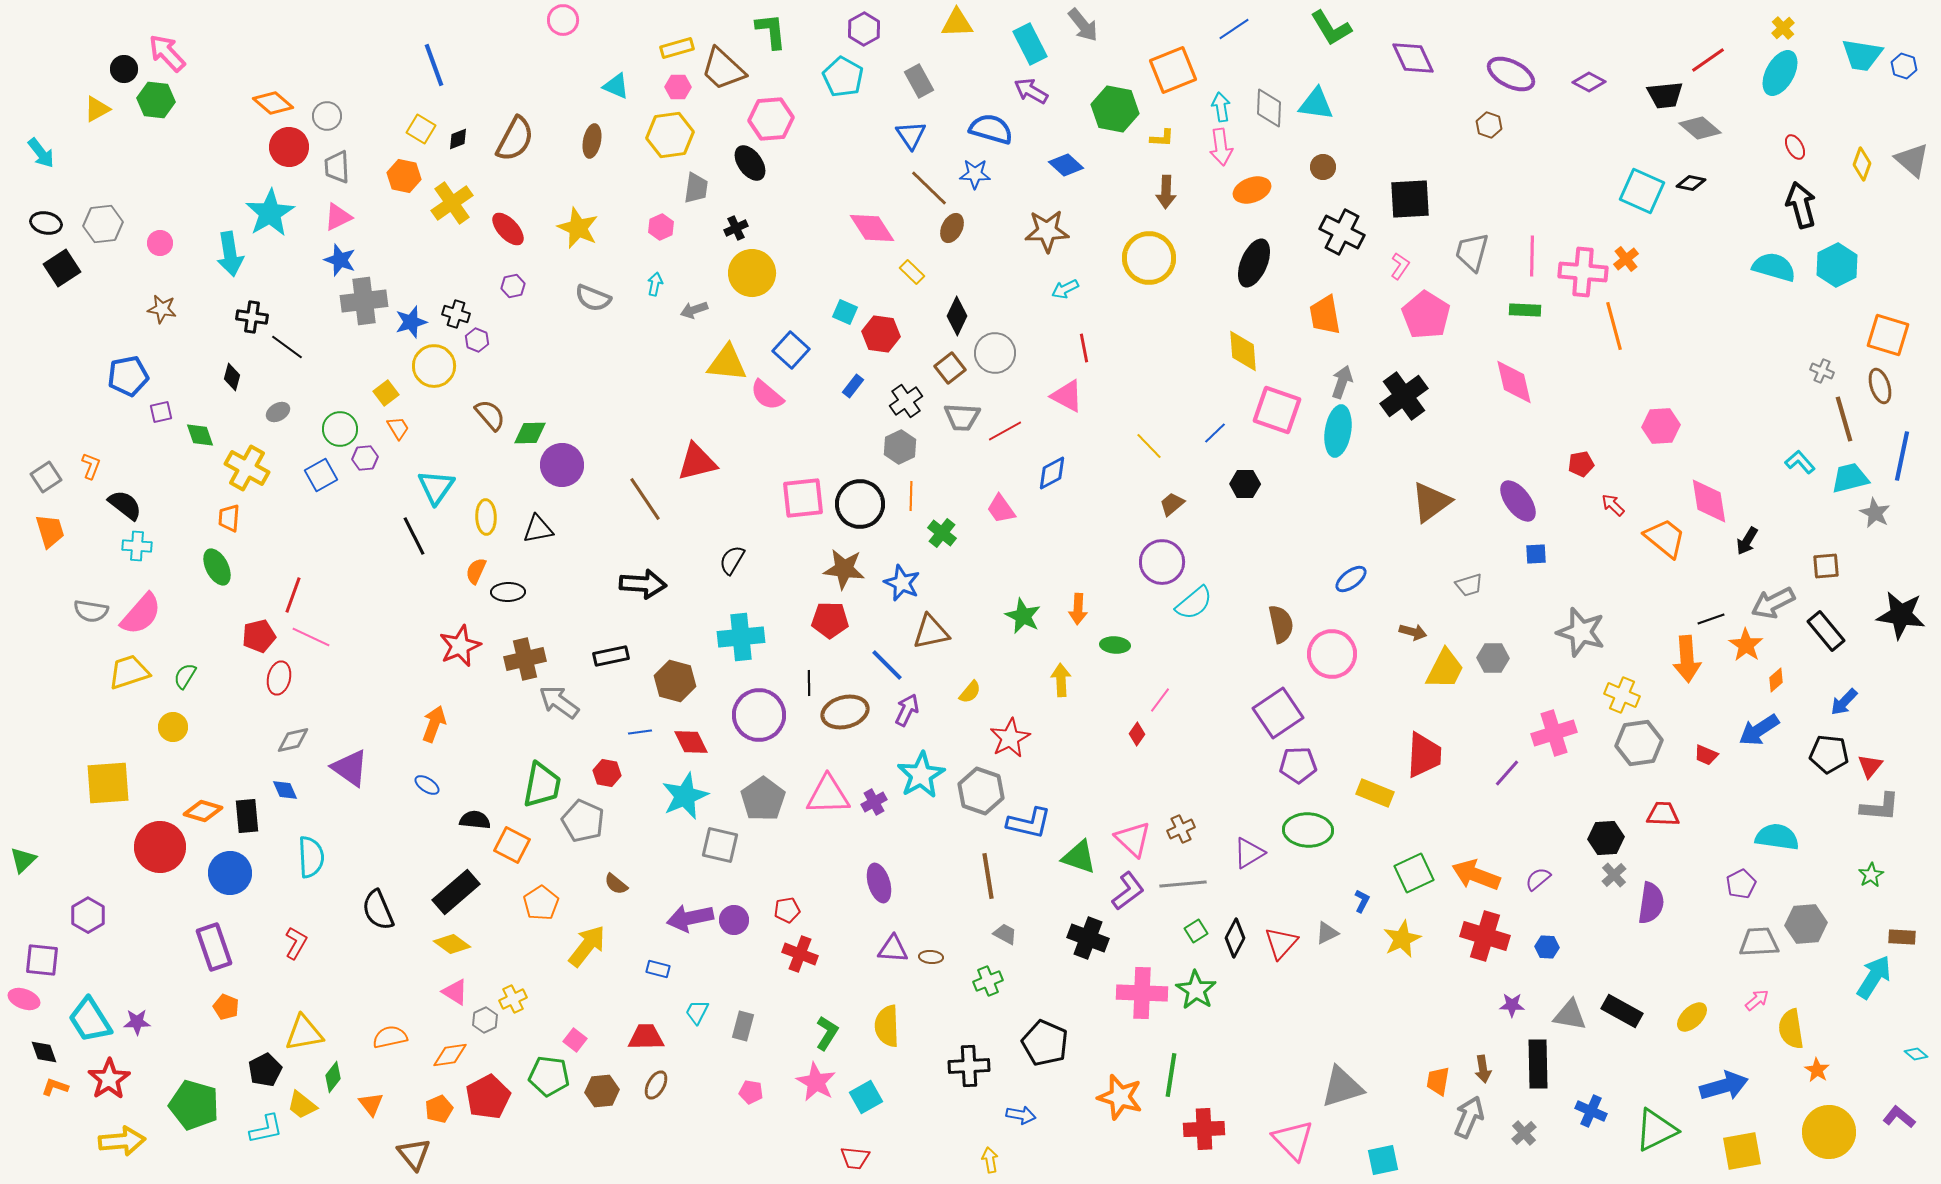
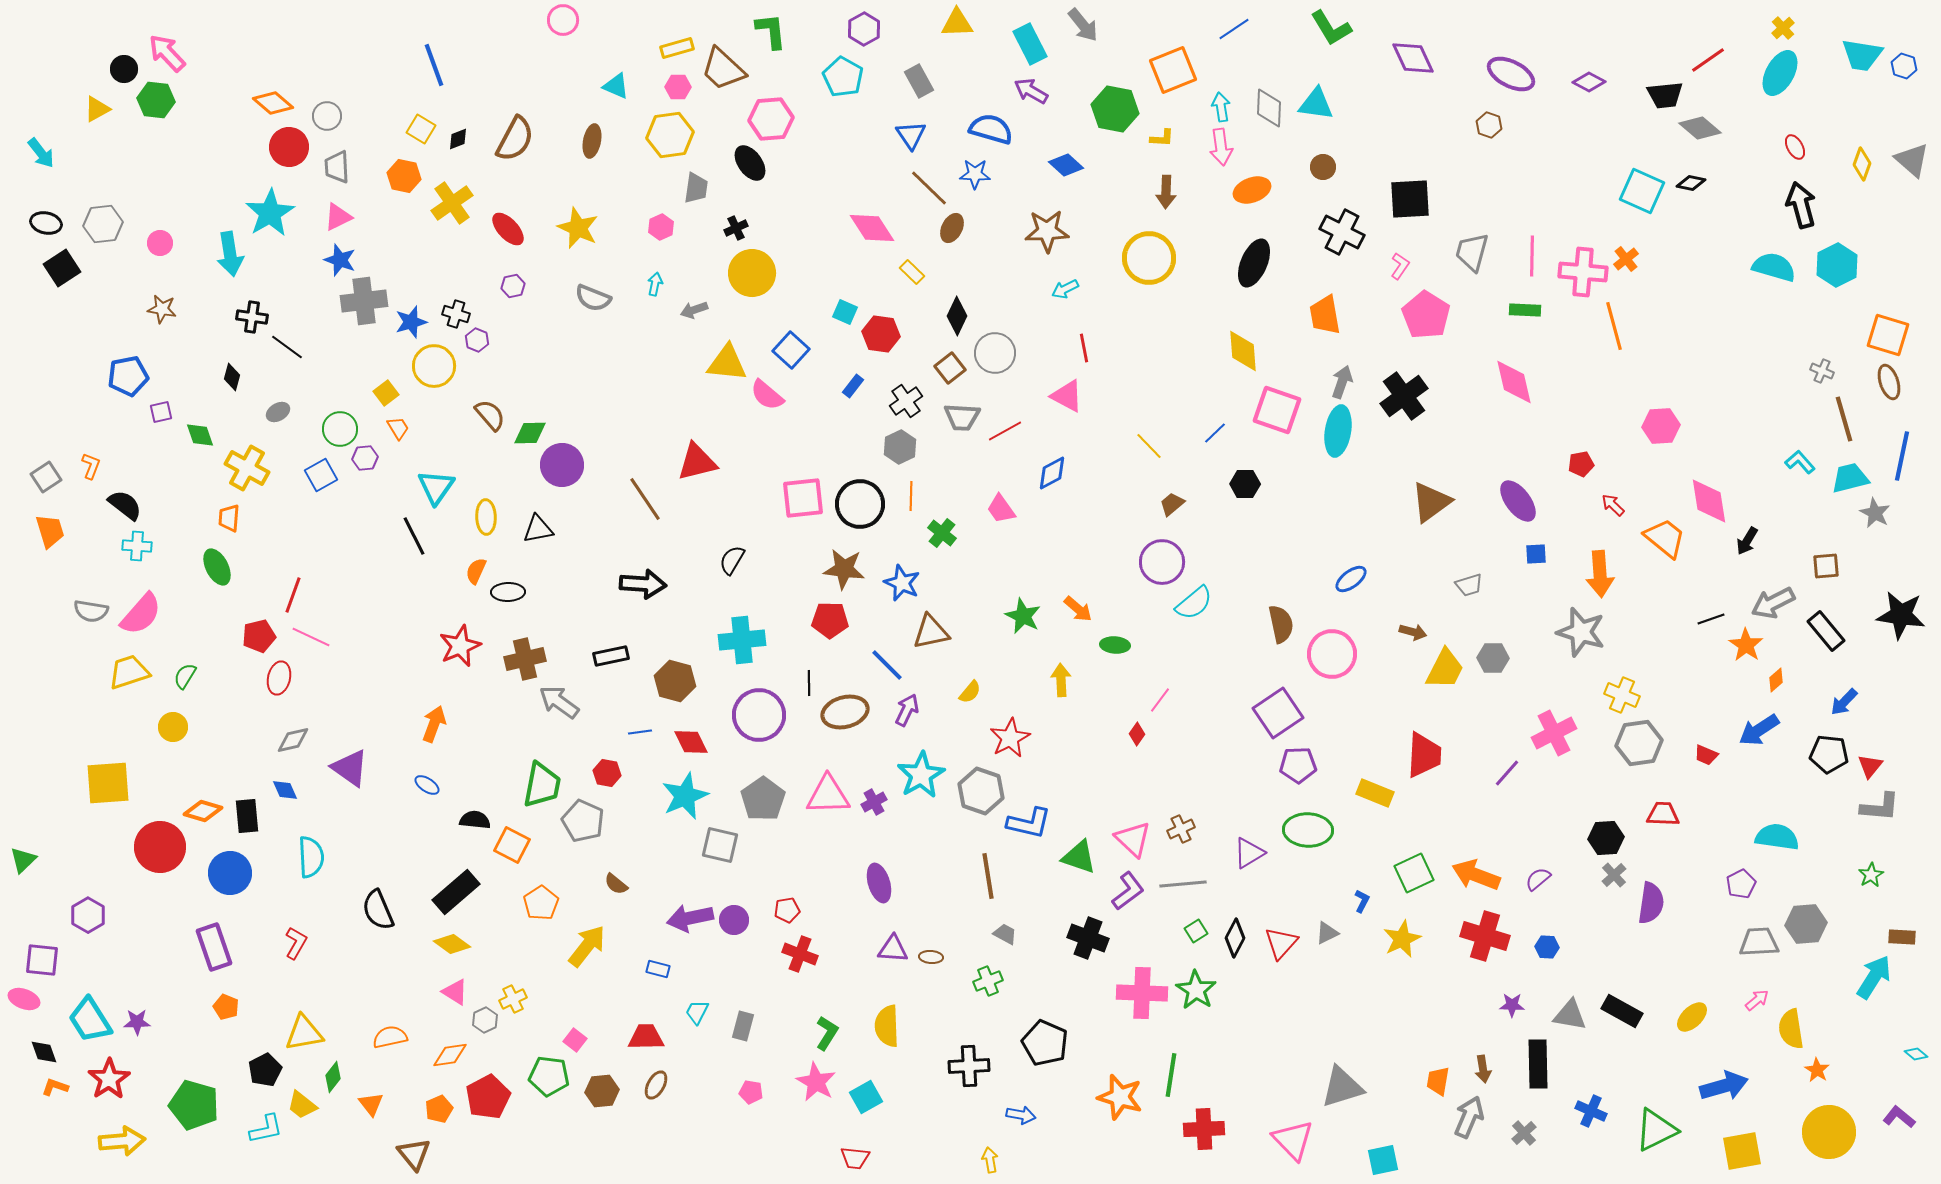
brown ellipse at (1880, 386): moved 9 px right, 4 px up
orange arrow at (1078, 609): rotated 52 degrees counterclockwise
cyan cross at (741, 637): moved 1 px right, 3 px down
orange arrow at (1687, 659): moved 87 px left, 85 px up
pink cross at (1554, 733): rotated 9 degrees counterclockwise
